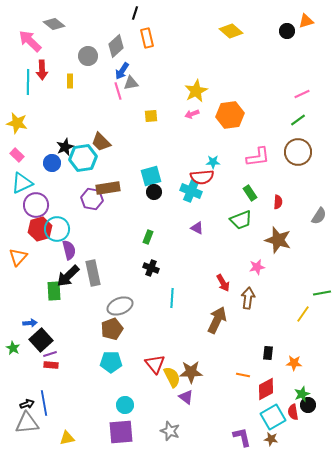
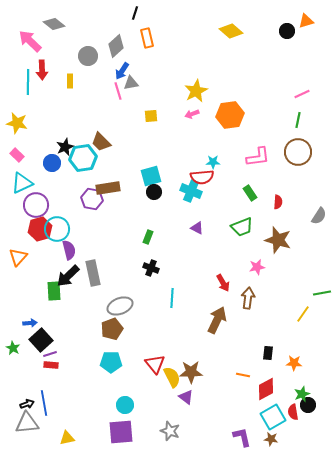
green line at (298, 120): rotated 42 degrees counterclockwise
green trapezoid at (241, 220): moved 1 px right, 7 px down
